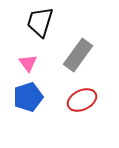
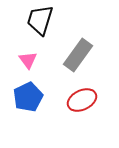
black trapezoid: moved 2 px up
pink triangle: moved 3 px up
blue pentagon: rotated 8 degrees counterclockwise
